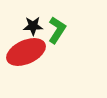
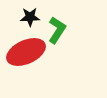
black star: moved 3 px left, 9 px up
